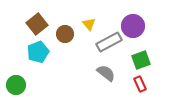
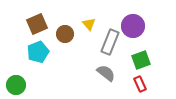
brown square: rotated 15 degrees clockwise
gray rectangle: moved 1 px right; rotated 40 degrees counterclockwise
